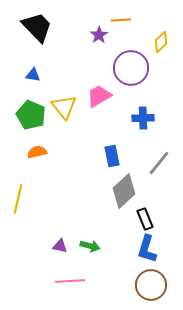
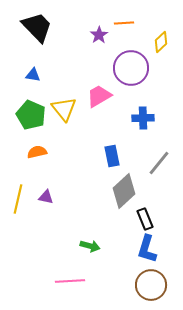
orange line: moved 3 px right, 3 px down
yellow triangle: moved 2 px down
purple triangle: moved 14 px left, 49 px up
